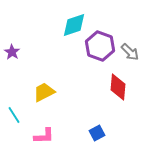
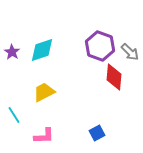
cyan diamond: moved 32 px left, 25 px down
red diamond: moved 4 px left, 10 px up
